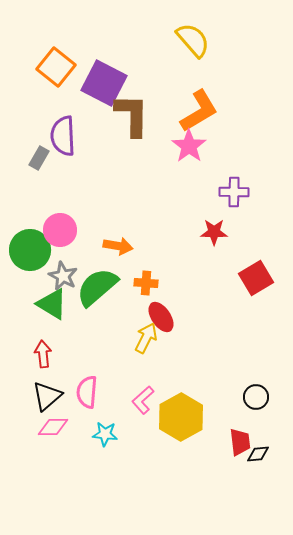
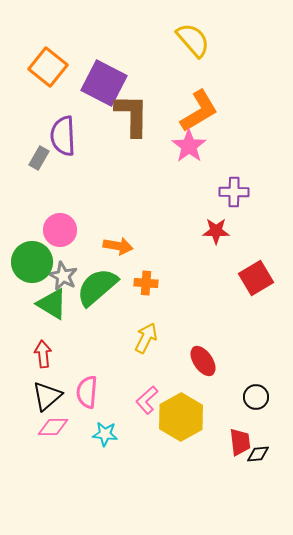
orange square: moved 8 px left
red star: moved 2 px right, 1 px up
green circle: moved 2 px right, 12 px down
red ellipse: moved 42 px right, 44 px down
pink L-shape: moved 4 px right
